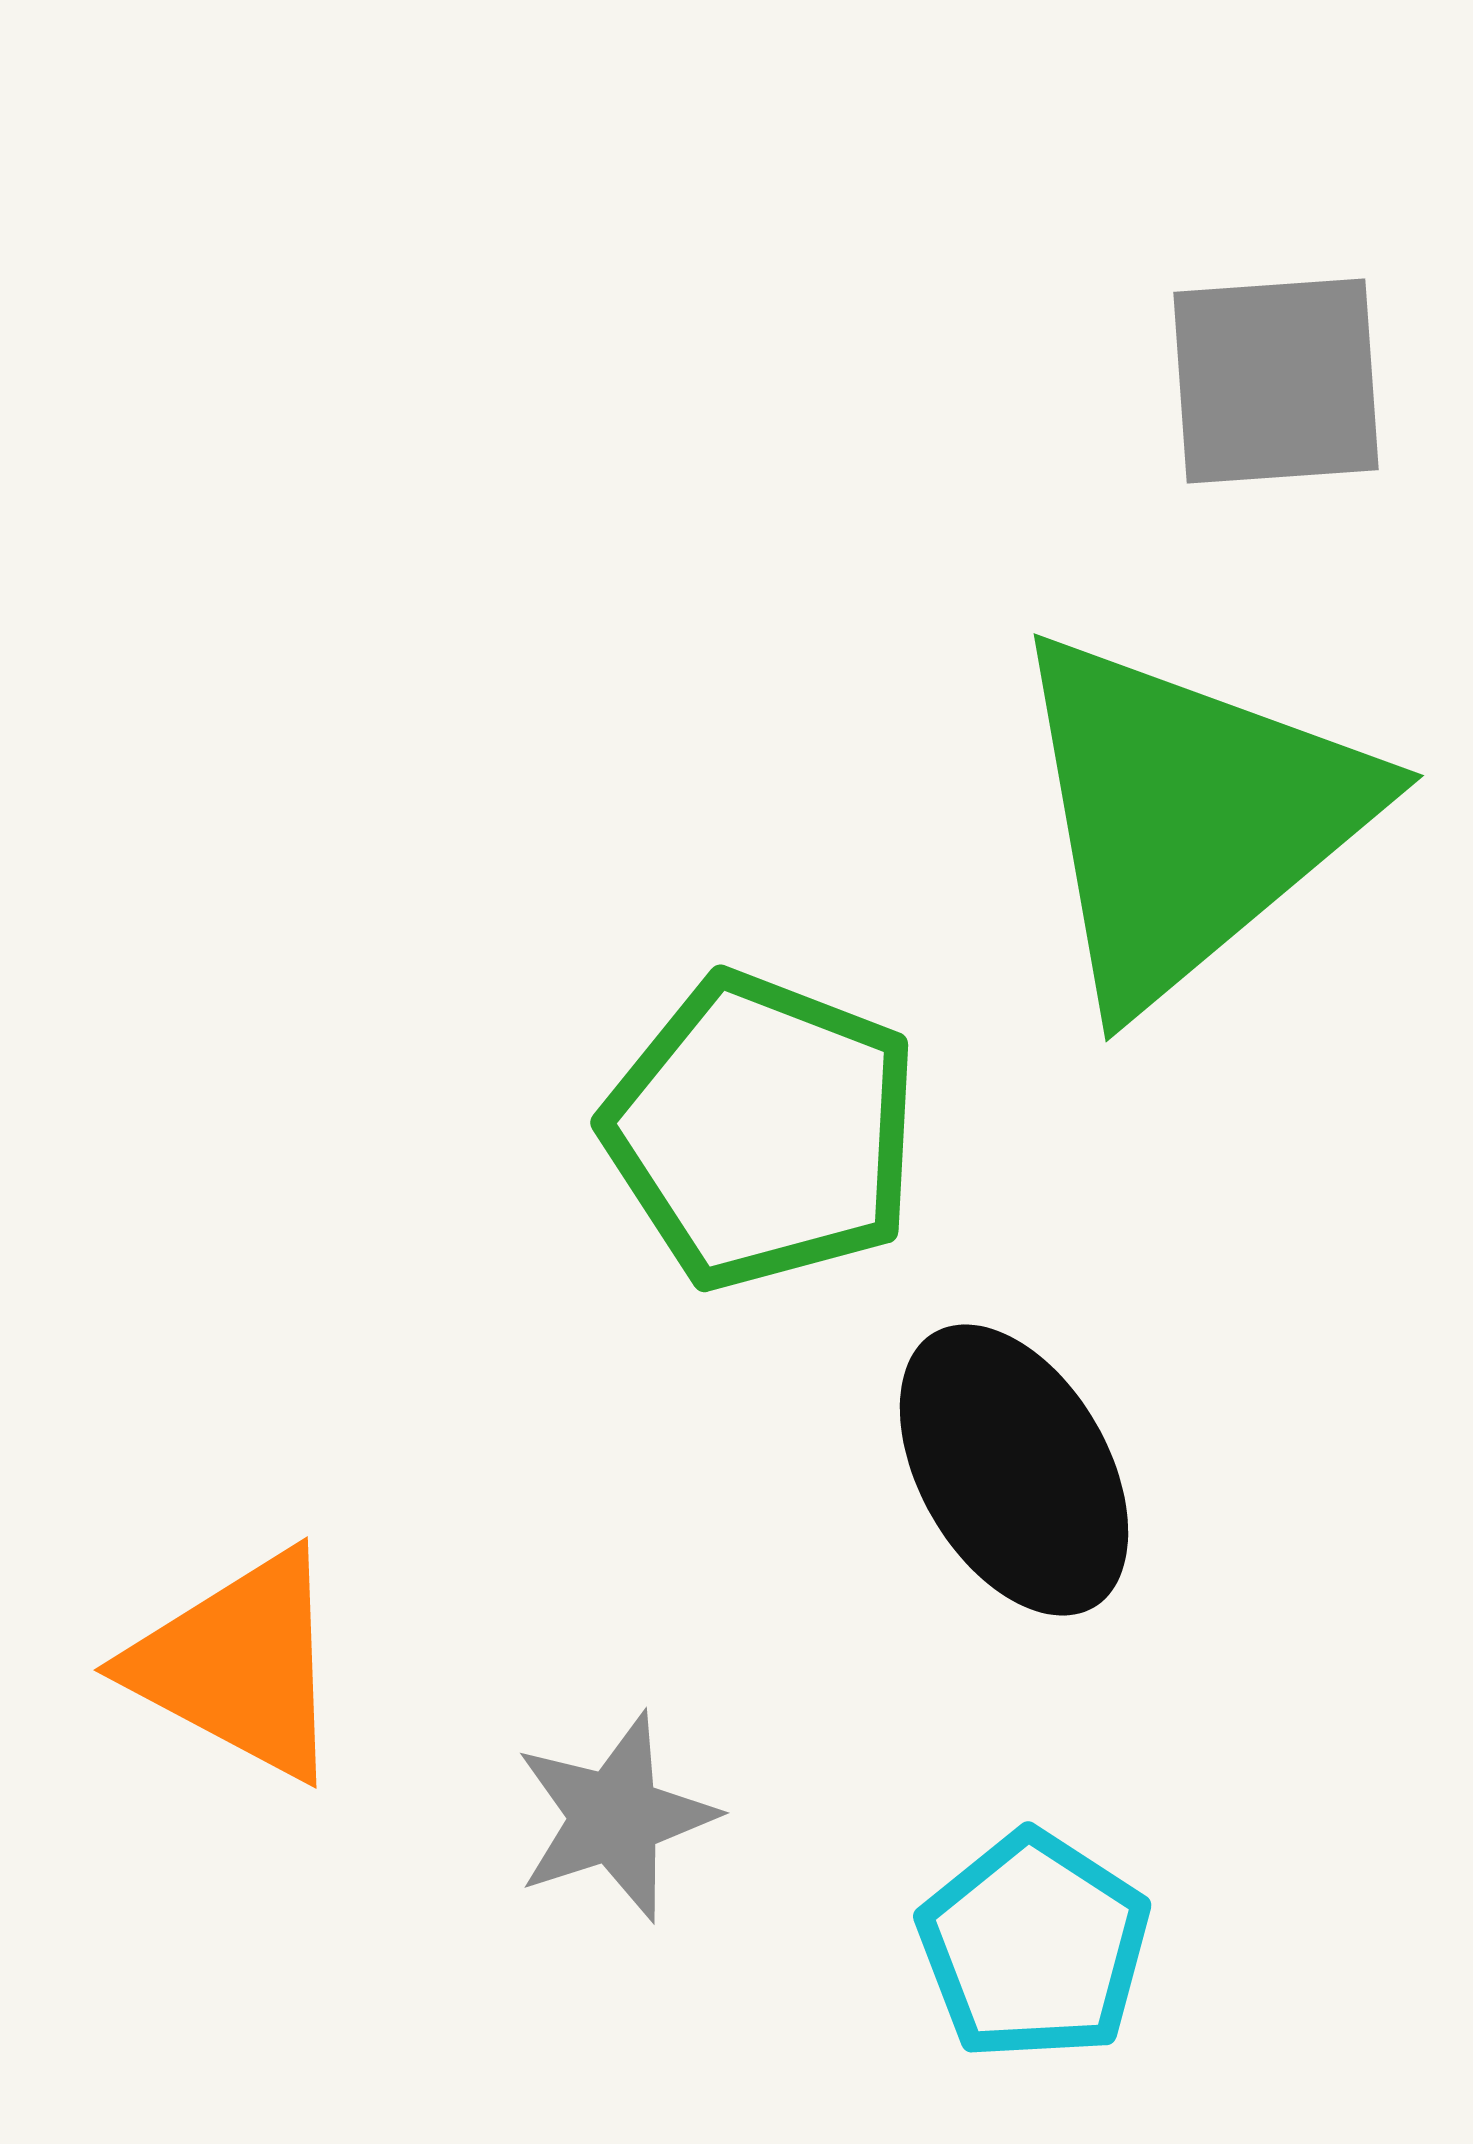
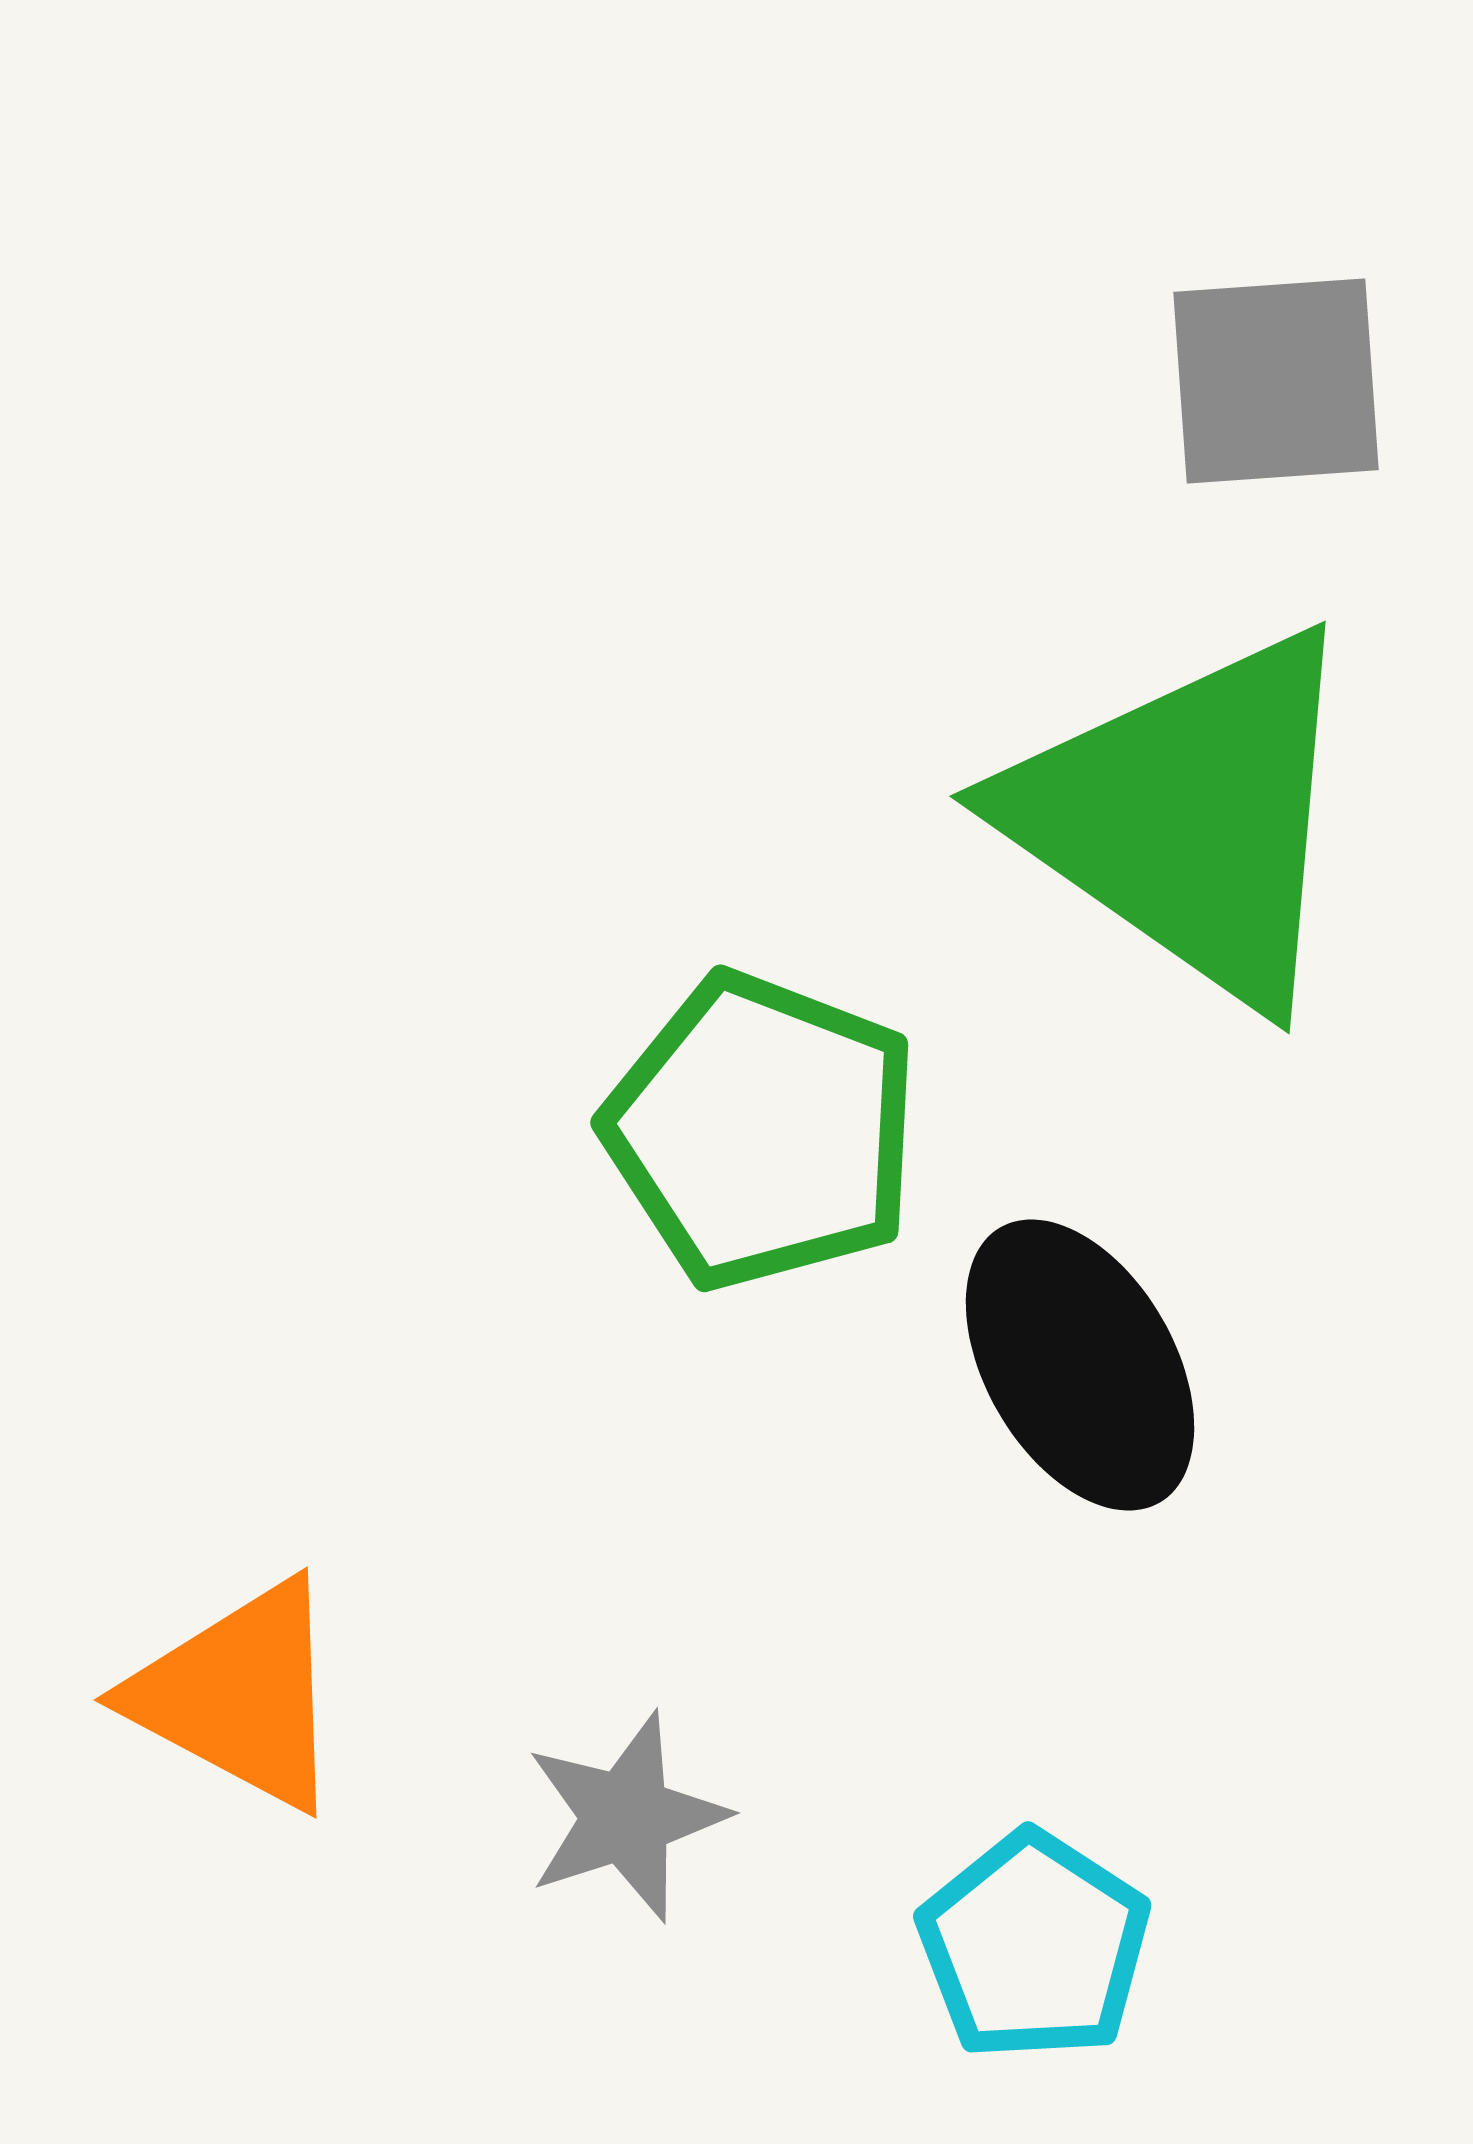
green triangle: rotated 45 degrees counterclockwise
black ellipse: moved 66 px right, 105 px up
orange triangle: moved 30 px down
gray star: moved 11 px right
